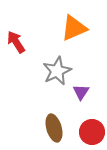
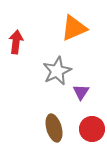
red arrow: rotated 40 degrees clockwise
red circle: moved 3 px up
